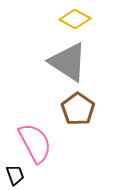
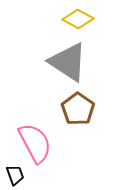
yellow diamond: moved 3 px right
